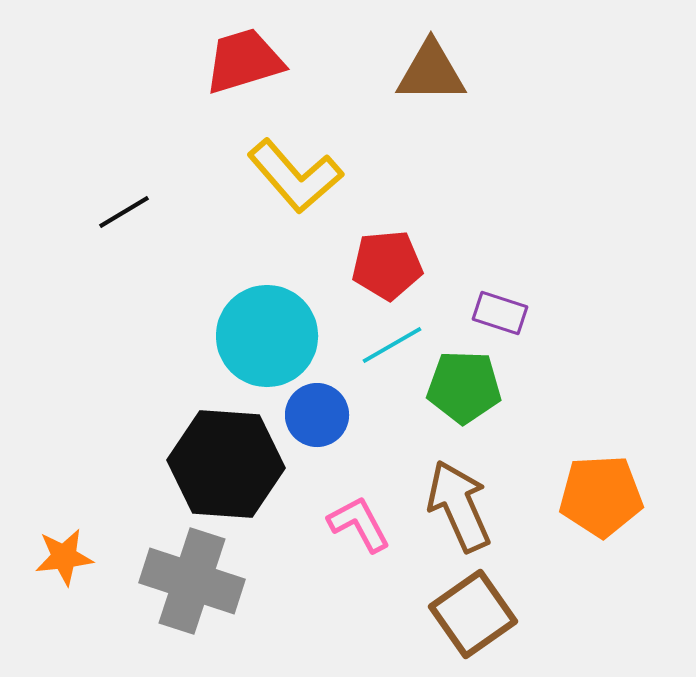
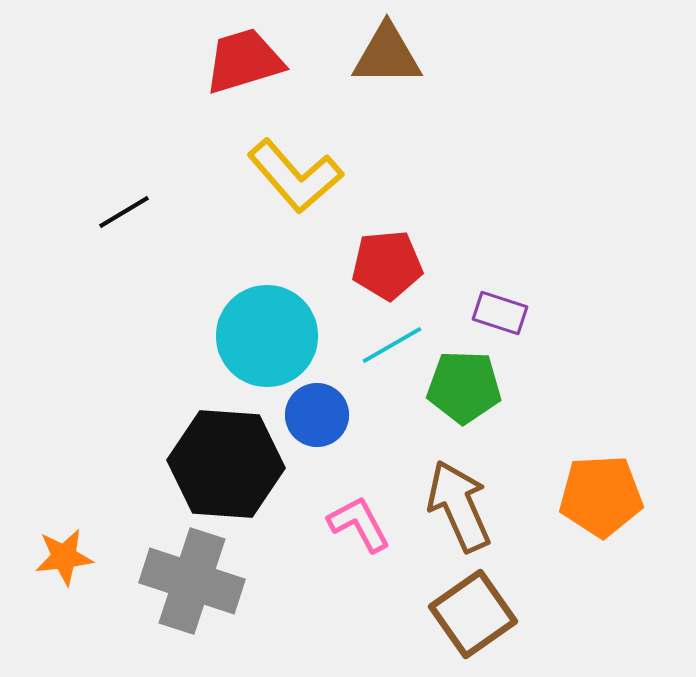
brown triangle: moved 44 px left, 17 px up
